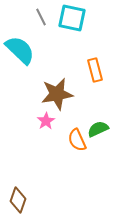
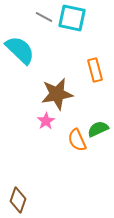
gray line: moved 3 px right; rotated 36 degrees counterclockwise
